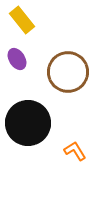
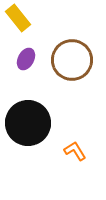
yellow rectangle: moved 4 px left, 2 px up
purple ellipse: moved 9 px right; rotated 60 degrees clockwise
brown circle: moved 4 px right, 12 px up
